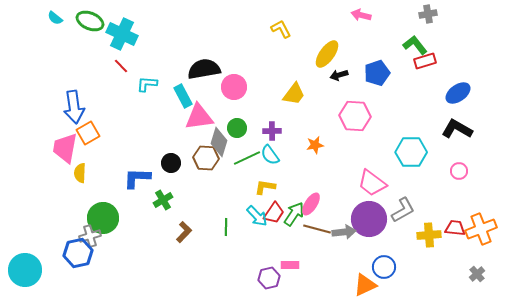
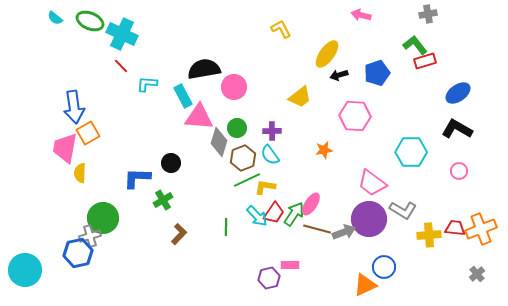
yellow trapezoid at (294, 94): moved 6 px right, 3 px down; rotated 15 degrees clockwise
pink triangle at (199, 117): rotated 12 degrees clockwise
orange star at (315, 145): moved 9 px right, 5 px down
brown hexagon at (206, 158): moved 37 px right; rotated 25 degrees counterclockwise
green line at (247, 158): moved 22 px down
gray L-shape at (403, 210): rotated 60 degrees clockwise
brown L-shape at (184, 232): moved 5 px left, 2 px down
gray arrow at (344, 232): rotated 15 degrees counterclockwise
